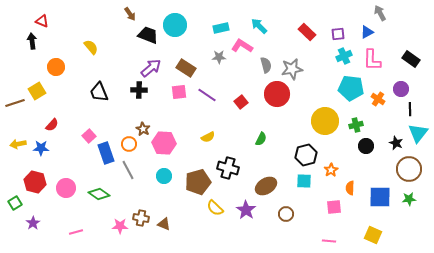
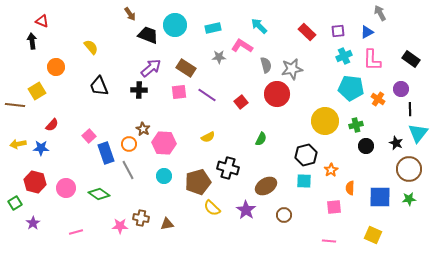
cyan rectangle at (221, 28): moved 8 px left
purple square at (338, 34): moved 3 px up
black trapezoid at (99, 92): moved 6 px up
brown line at (15, 103): moved 2 px down; rotated 24 degrees clockwise
yellow semicircle at (215, 208): moved 3 px left
brown circle at (286, 214): moved 2 px left, 1 px down
brown triangle at (164, 224): moved 3 px right; rotated 32 degrees counterclockwise
